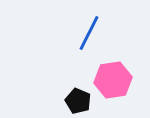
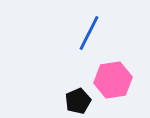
black pentagon: rotated 25 degrees clockwise
